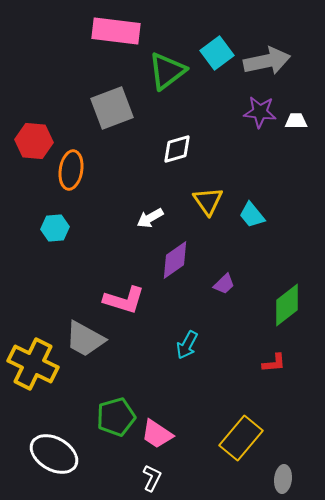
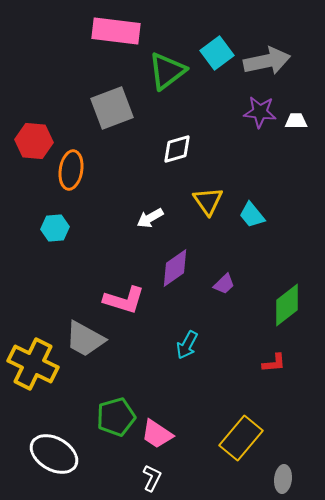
purple diamond: moved 8 px down
